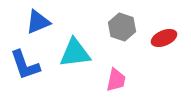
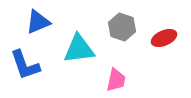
cyan triangle: moved 4 px right, 4 px up
